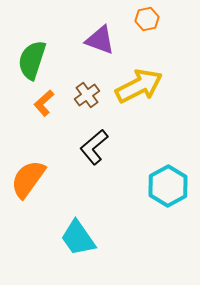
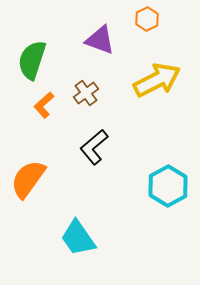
orange hexagon: rotated 15 degrees counterclockwise
yellow arrow: moved 18 px right, 6 px up
brown cross: moved 1 px left, 2 px up
orange L-shape: moved 2 px down
